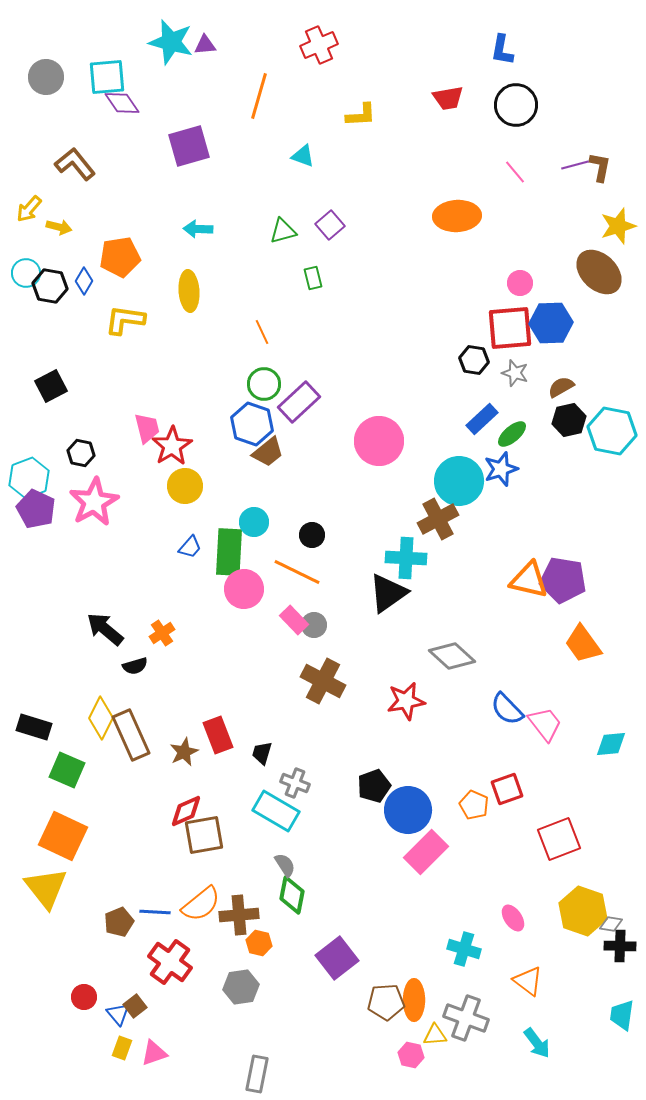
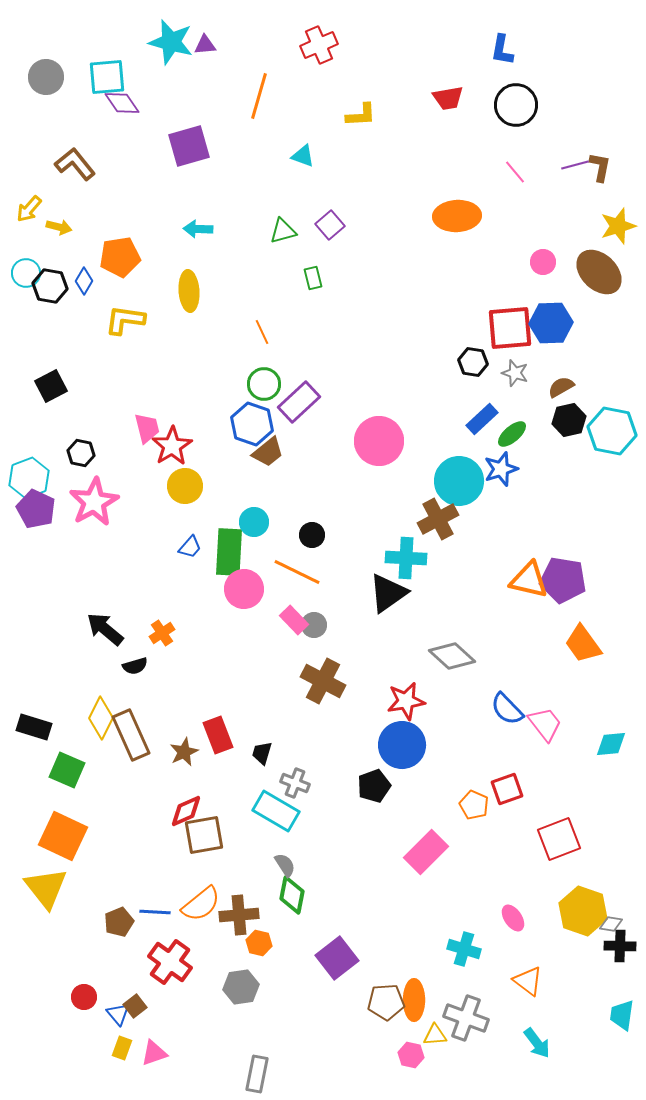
pink circle at (520, 283): moved 23 px right, 21 px up
black hexagon at (474, 360): moved 1 px left, 2 px down
blue circle at (408, 810): moved 6 px left, 65 px up
